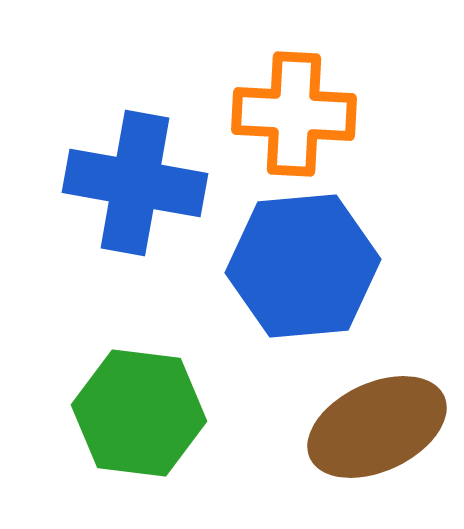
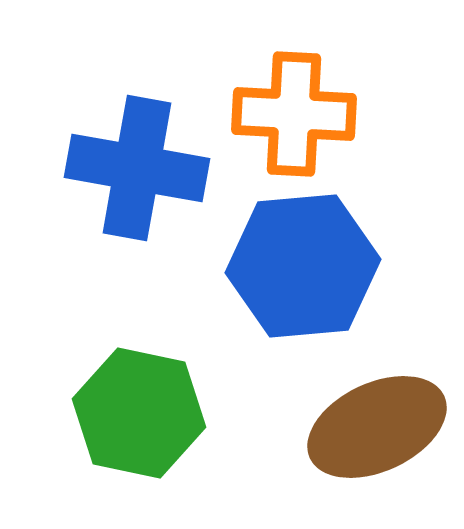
blue cross: moved 2 px right, 15 px up
green hexagon: rotated 5 degrees clockwise
